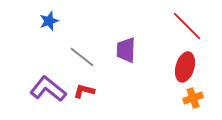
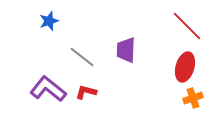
red L-shape: moved 2 px right, 1 px down
